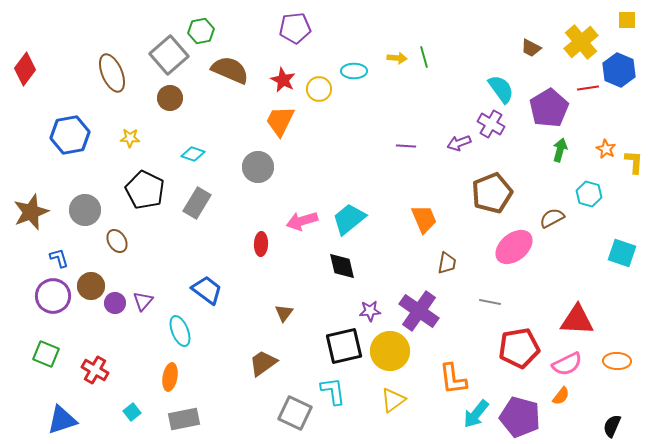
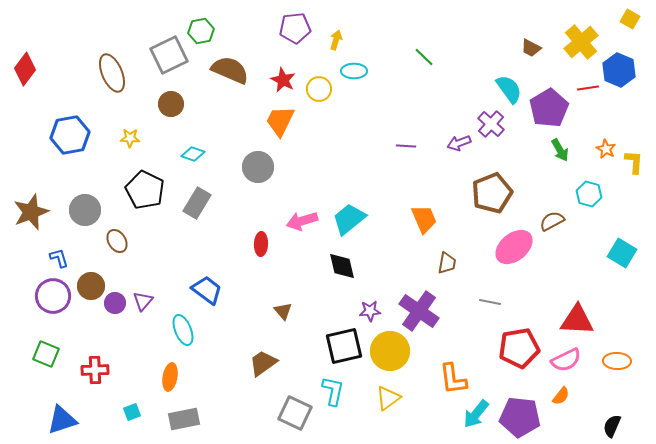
yellow square at (627, 20): moved 3 px right, 1 px up; rotated 30 degrees clockwise
gray square at (169, 55): rotated 15 degrees clockwise
green line at (424, 57): rotated 30 degrees counterclockwise
yellow arrow at (397, 58): moved 61 px left, 18 px up; rotated 78 degrees counterclockwise
cyan semicircle at (501, 89): moved 8 px right
brown circle at (170, 98): moved 1 px right, 6 px down
purple cross at (491, 124): rotated 12 degrees clockwise
green arrow at (560, 150): rotated 135 degrees clockwise
brown semicircle at (552, 218): moved 3 px down
cyan square at (622, 253): rotated 12 degrees clockwise
brown triangle at (284, 313): moved 1 px left, 2 px up; rotated 18 degrees counterclockwise
cyan ellipse at (180, 331): moved 3 px right, 1 px up
pink semicircle at (567, 364): moved 1 px left, 4 px up
red cross at (95, 370): rotated 32 degrees counterclockwise
cyan L-shape at (333, 391): rotated 20 degrees clockwise
yellow triangle at (393, 400): moved 5 px left, 2 px up
cyan square at (132, 412): rotated 18 degrees clockwise
purple pentagon at (520, 417): rotated 9 degrees counterclockwise
